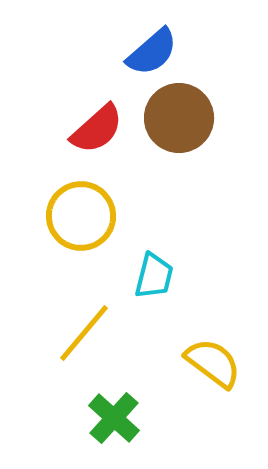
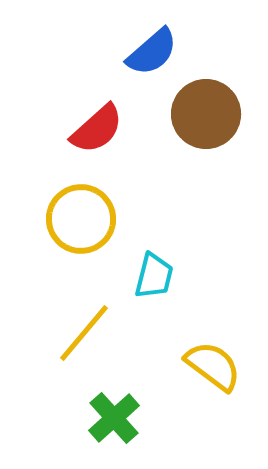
brown circle: moved 27 px right, 4 px up
yellow circle: moved 3 px down
yellow semicircle: moved 3 px down
green cross: rotated 6 degrees clockwise
